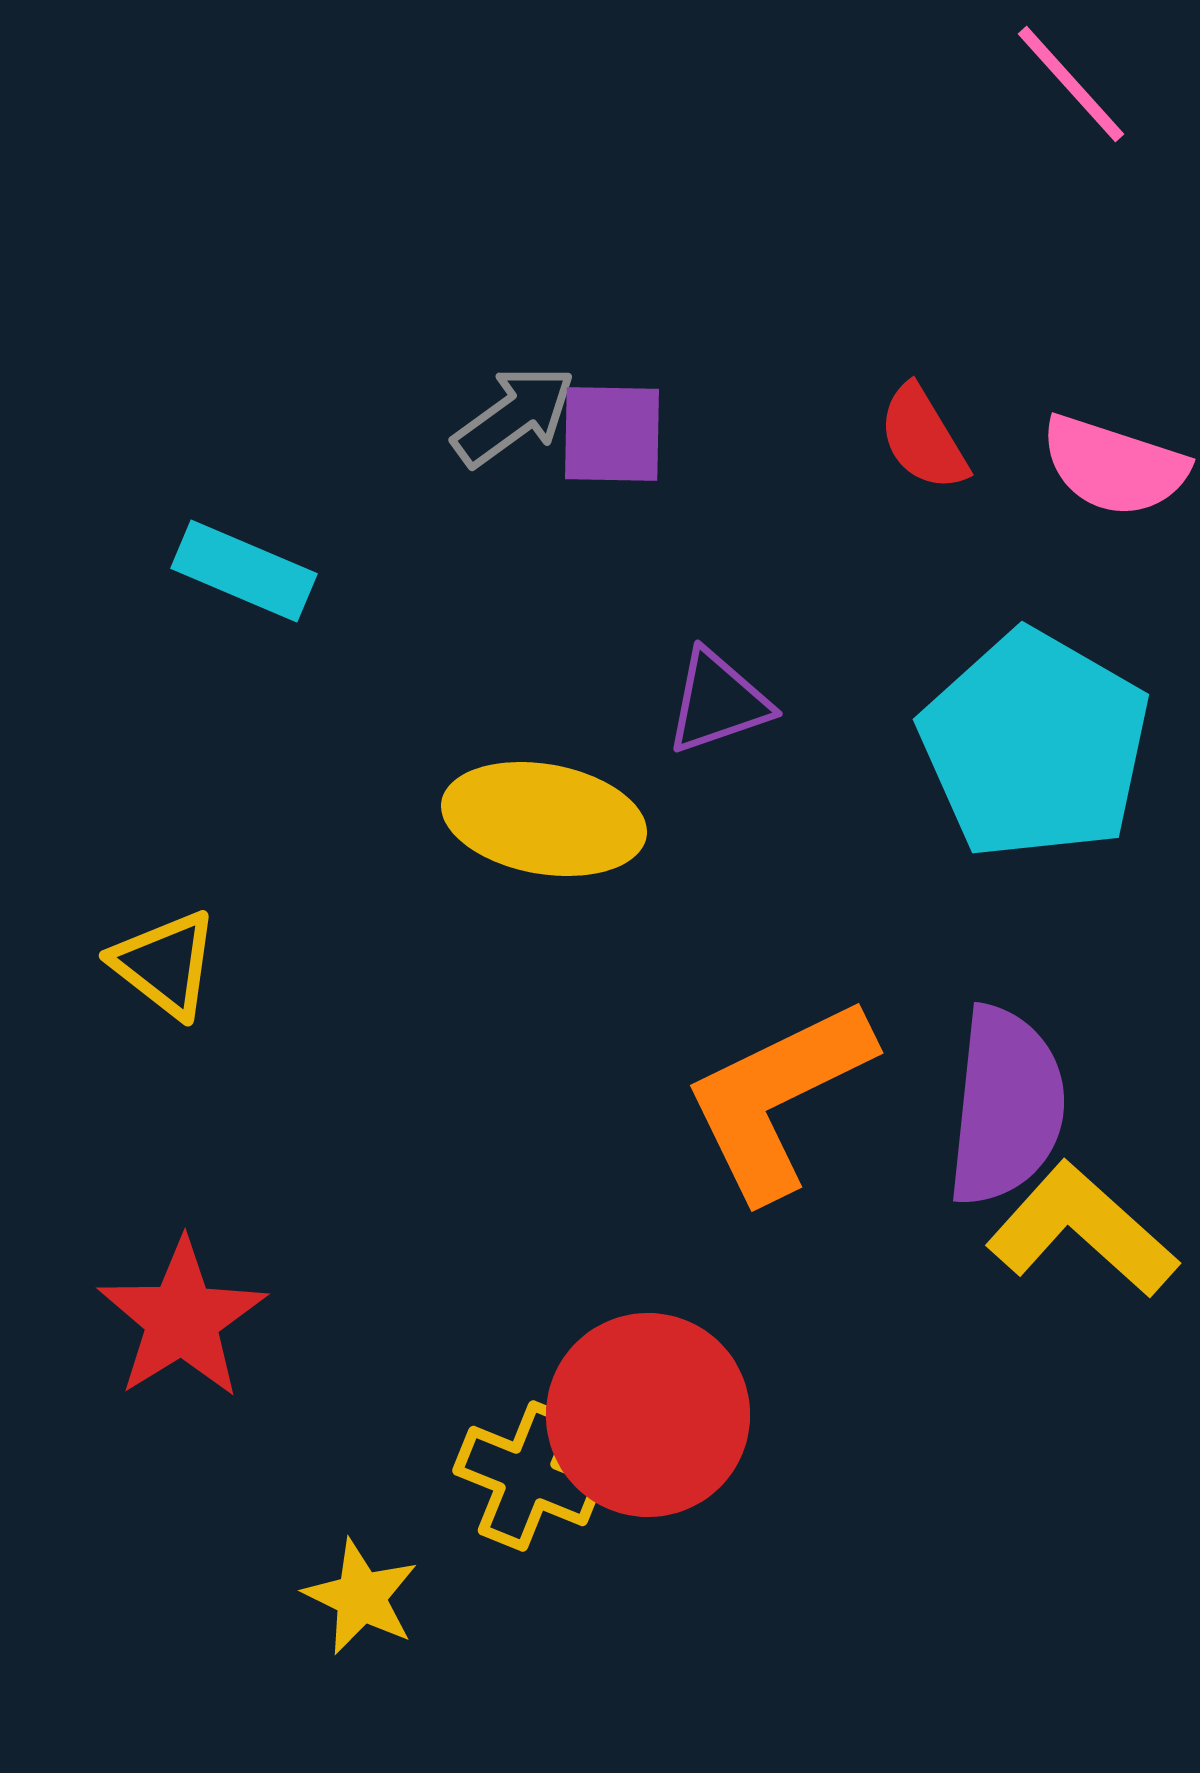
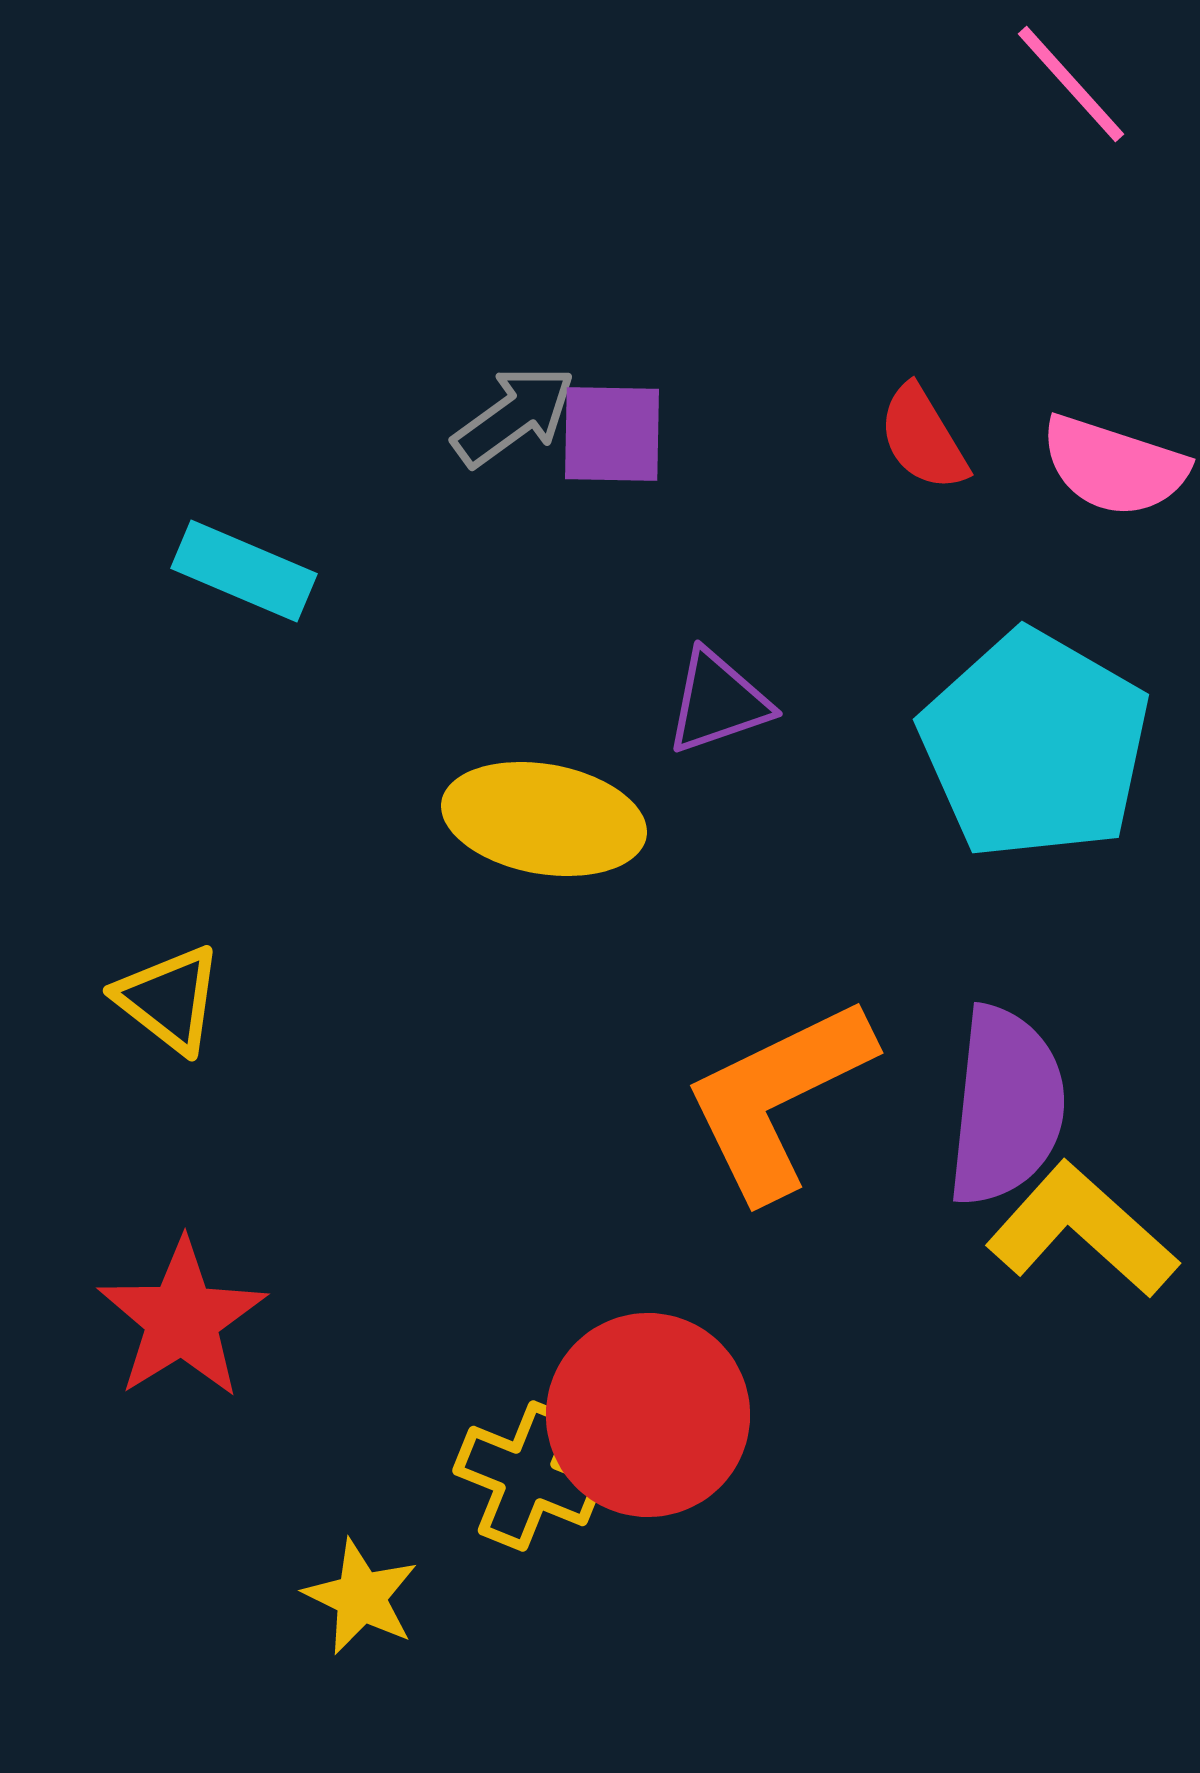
yellow triangle: moved 4 px right, 35 px down
